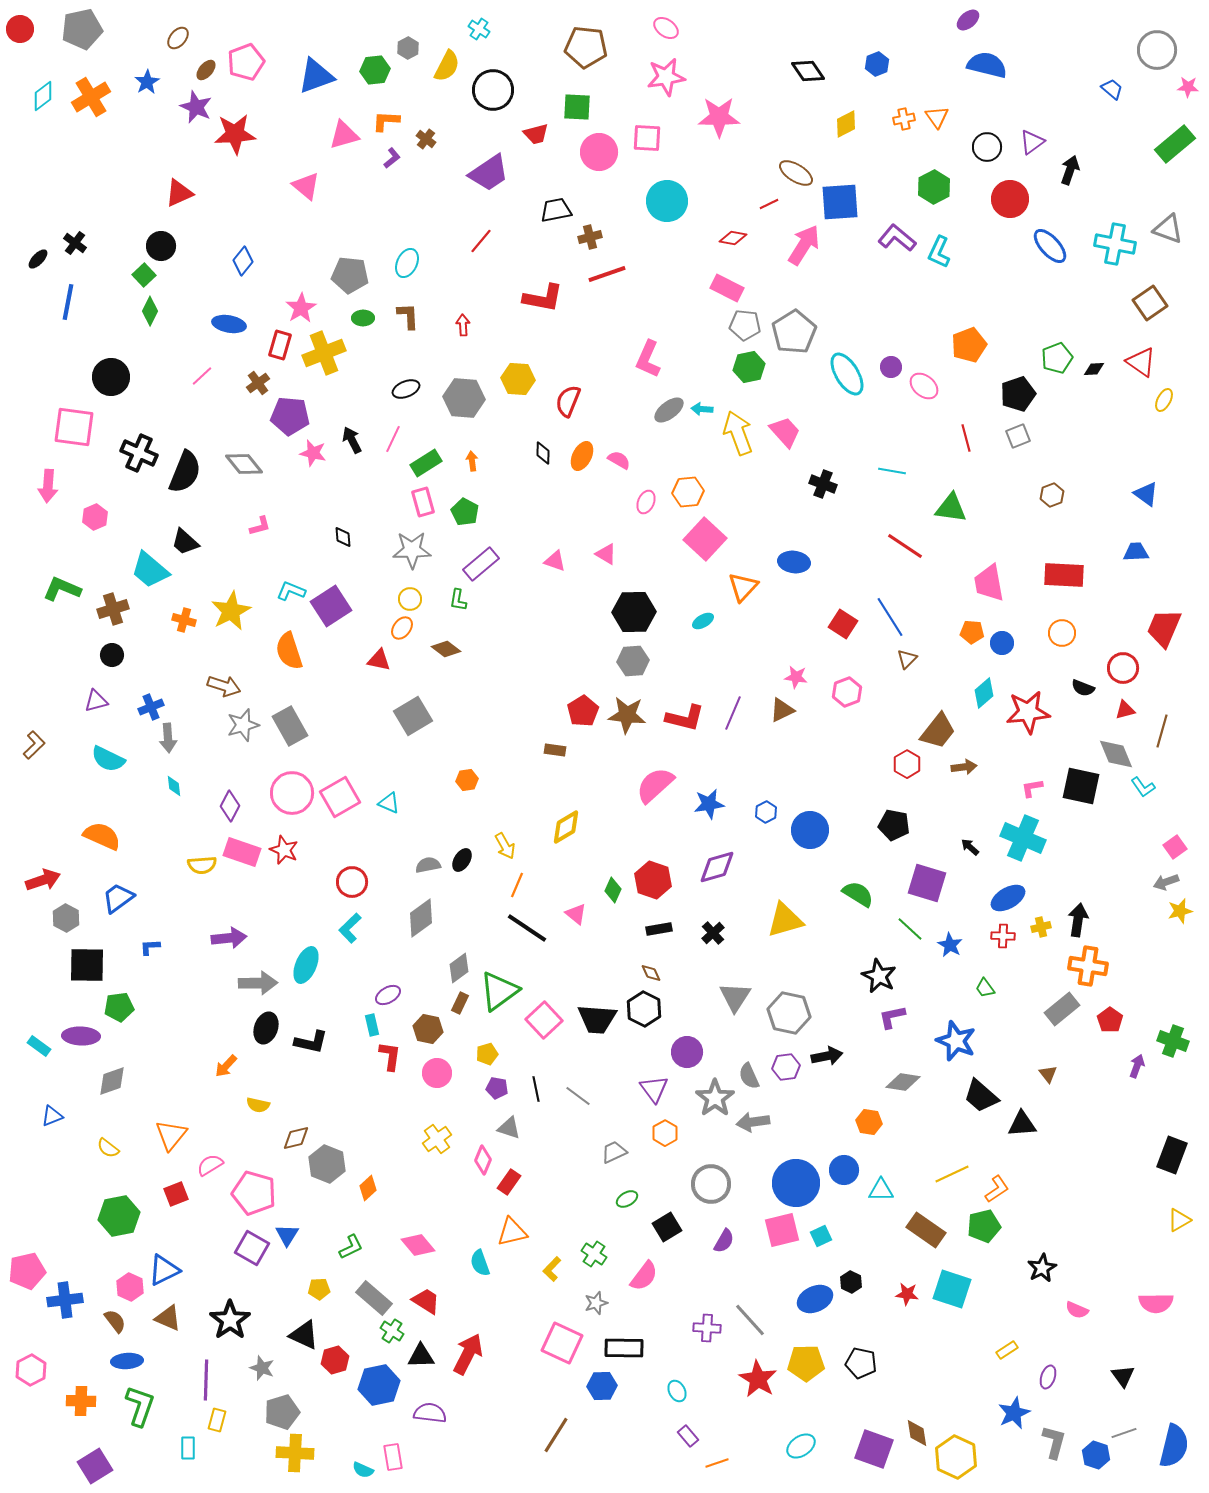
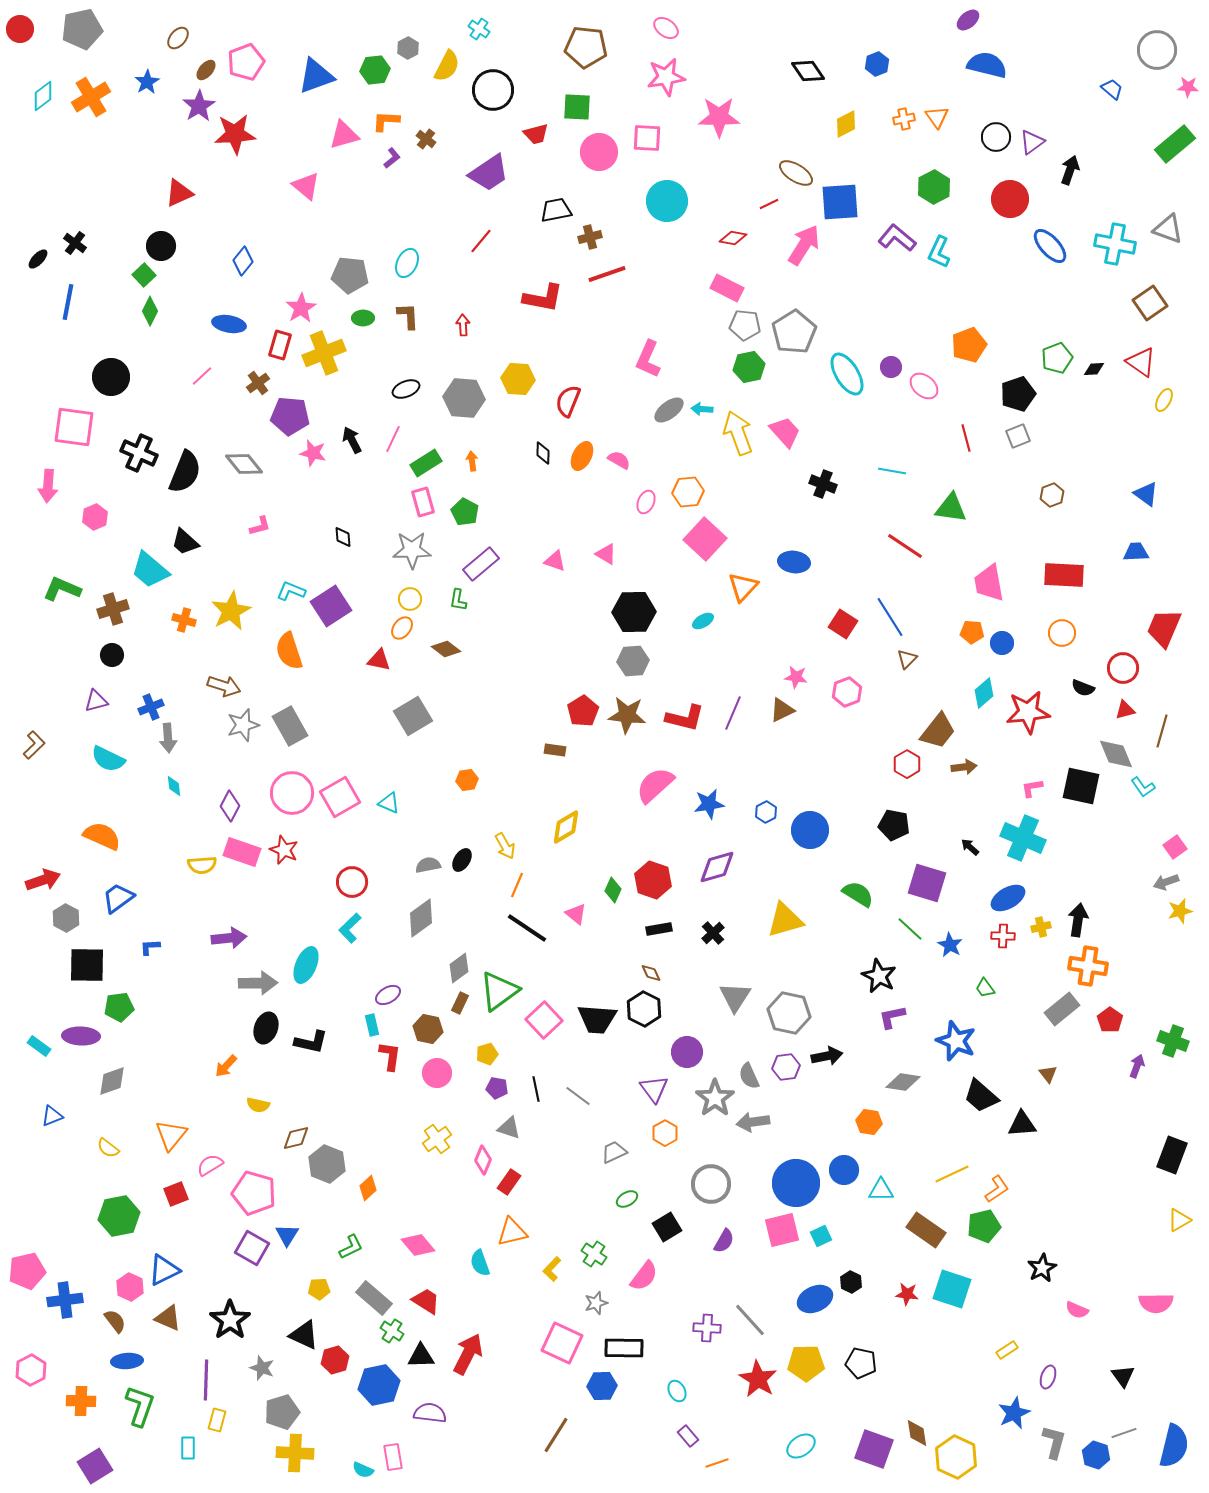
purple star at (196, 107): moved 3 px right, 1 px up; rotated 16 degrees clockwise
black circle at (987, 147): moved 9 px right, 10 px up
